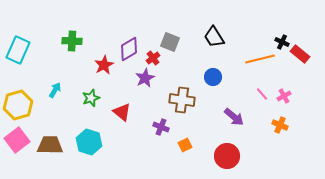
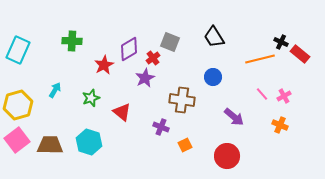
black cross: moved 1 px left
